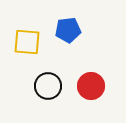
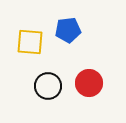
yellow square: moved 3 px right
red circle: moved 2 px left, 3 px up
